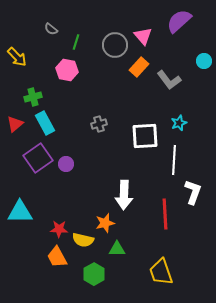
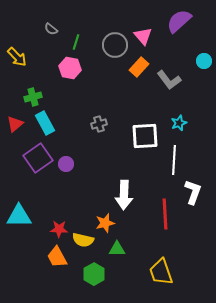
pink hexagon: moved 3 px right, 2 px up
cyan triangle: moved 1 px left, 4 px down
